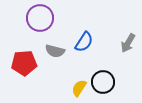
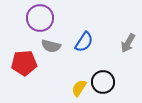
gray semicircle: moved 4 px left, 5 px up
